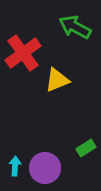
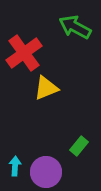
red cross: moved 1 px right
yellow triangle: moved 11 px left, 8 px down
green rectangle: moved 7 px left, 2 px up; rotated 18 degrees counterclockwise
purple circle: moved 1 px right, 4 px down
